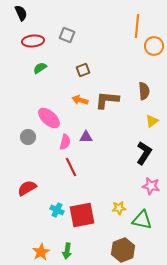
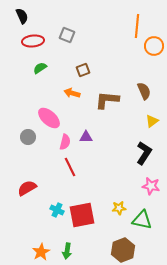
black semicircle: moved 1 px right, 3 px down
brown semicircle: rotated 18 degrees counterclockwise
orange arrow: moved 8 px left, 7 px up
red line: moved 1 px left
